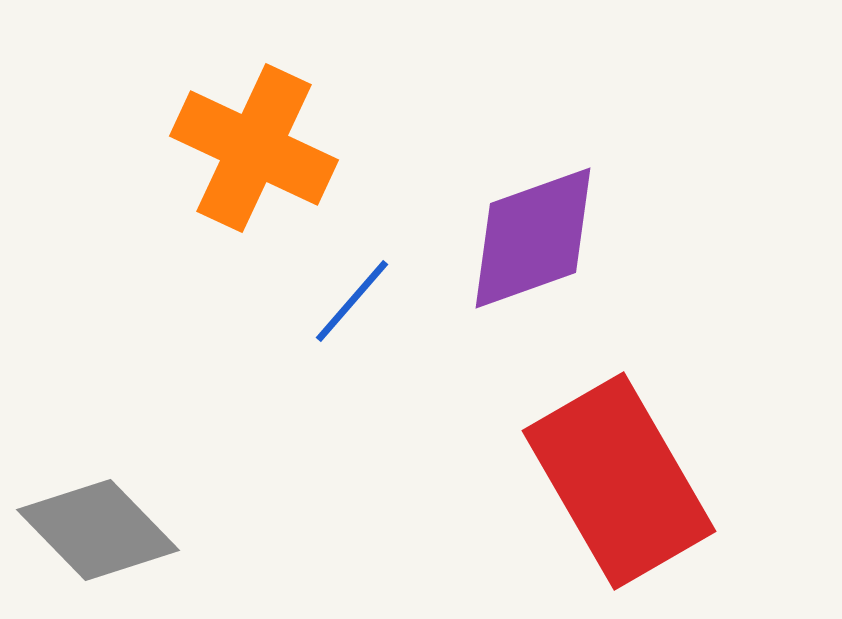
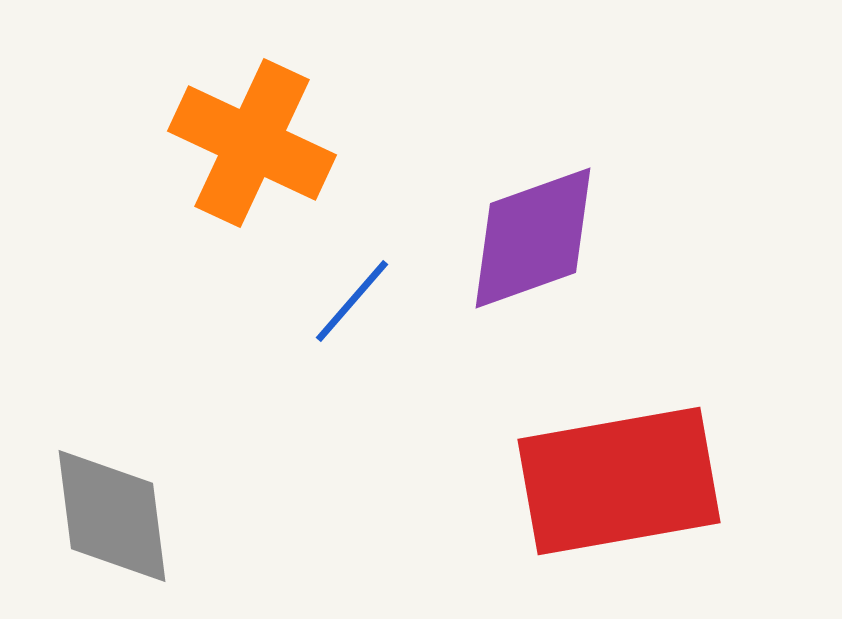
orange cross: moved 2 px left, 5 px up
red rectangle: rotated 70 degrees counterclockwise
gray diamond: moved 14 px right, 14 px up; rotated 37 degrees clockwise
